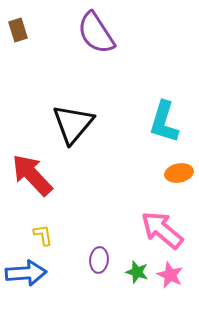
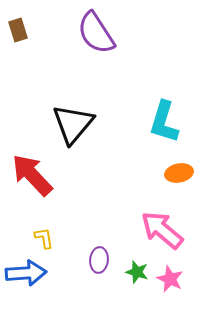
yellow L-shape: moved 1 px right, 3 px down
pink star: moved 4 px down
